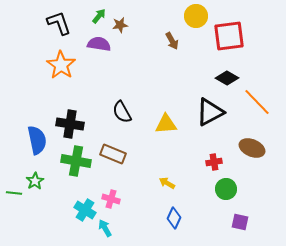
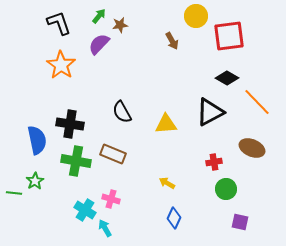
purple semicircle: rotated 55 degrees counterclockwise
